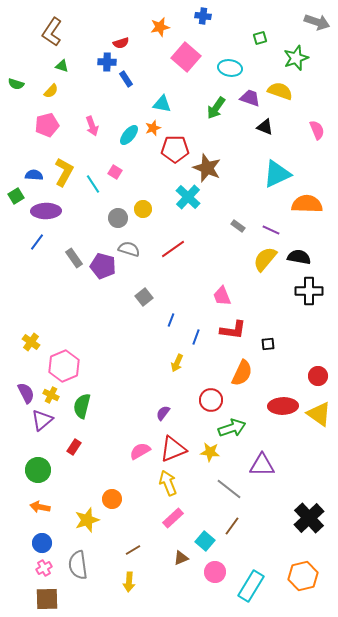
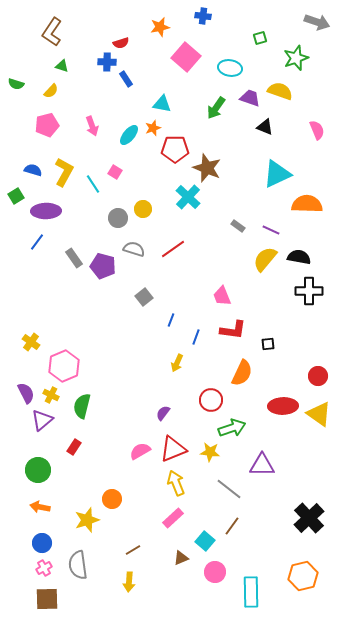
blue semicircle at (34, 175): moved 1 px left, 5 px up; rotated 12 degrees clockwise
gray semicircle at (129, 249): moved 5 px right
yellow arrow at (168, 483): moved 8 px right
cyan rectangle at (251, 586): moved 6 px down; rotated 32 degrees counterclockwise
